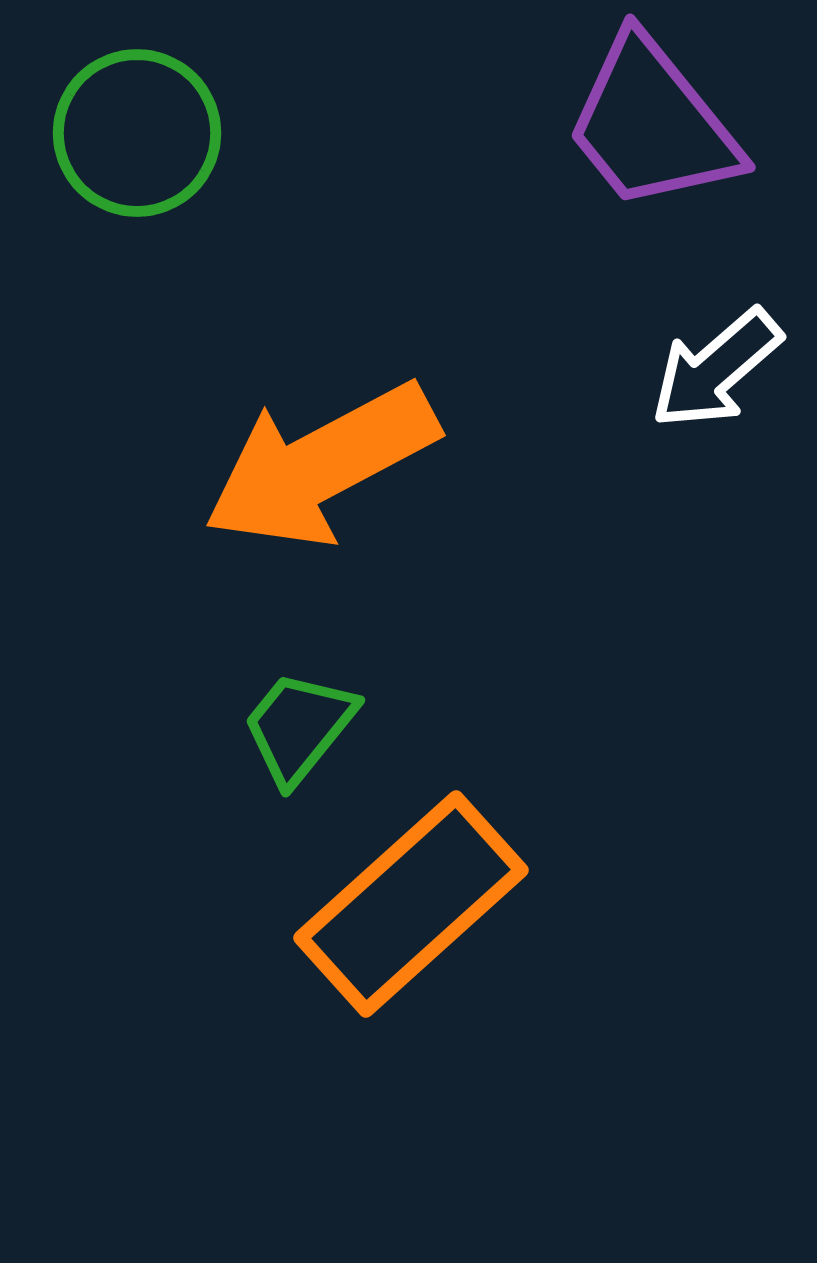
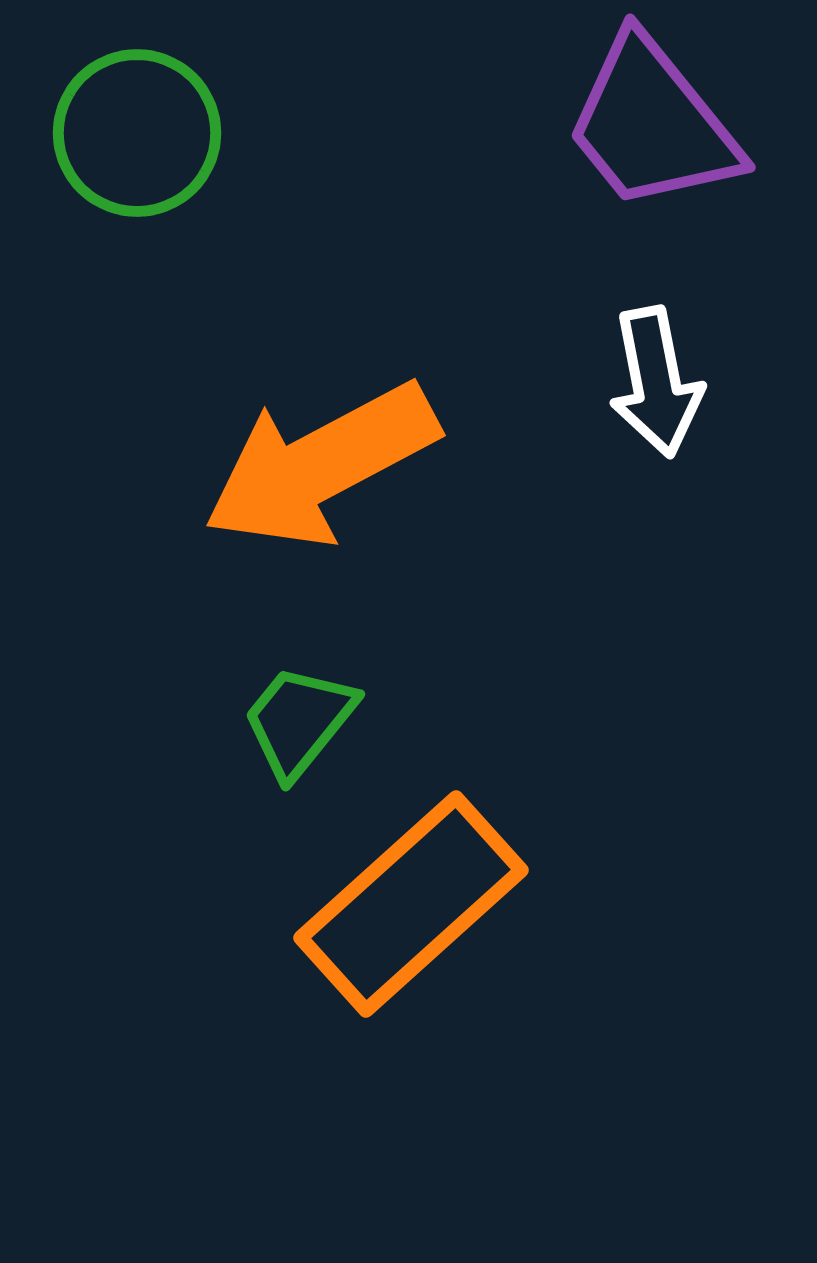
white arrow: moved 60 px left, 13 px down; rotated 60 degrees counterclockwise
green trapezoid: moved 6 px up
